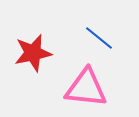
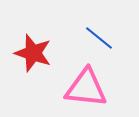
red star: rotated 30 degrees clockwise
